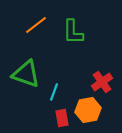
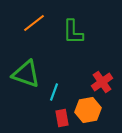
orange line: moved 2 px left, 2 px up
